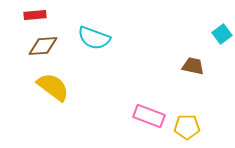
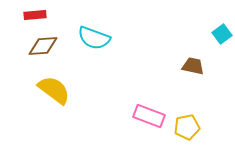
yellow semicircle: moved 1 px right, 3 px down
yellow pentagon: rotated 10 degrees counterclockwise
